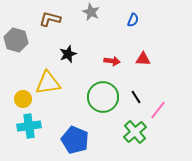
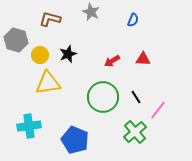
red arrow: rotated 140 degrees clockwise
yellow circle: moved 17 px right, 44 px up
